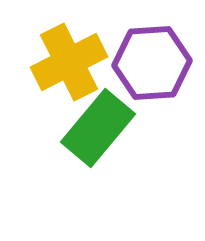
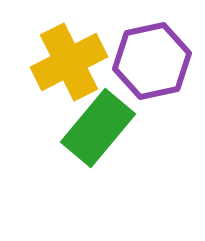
purple hexagon: moved 2 px up; rotated 8 degrees counterclockwise
